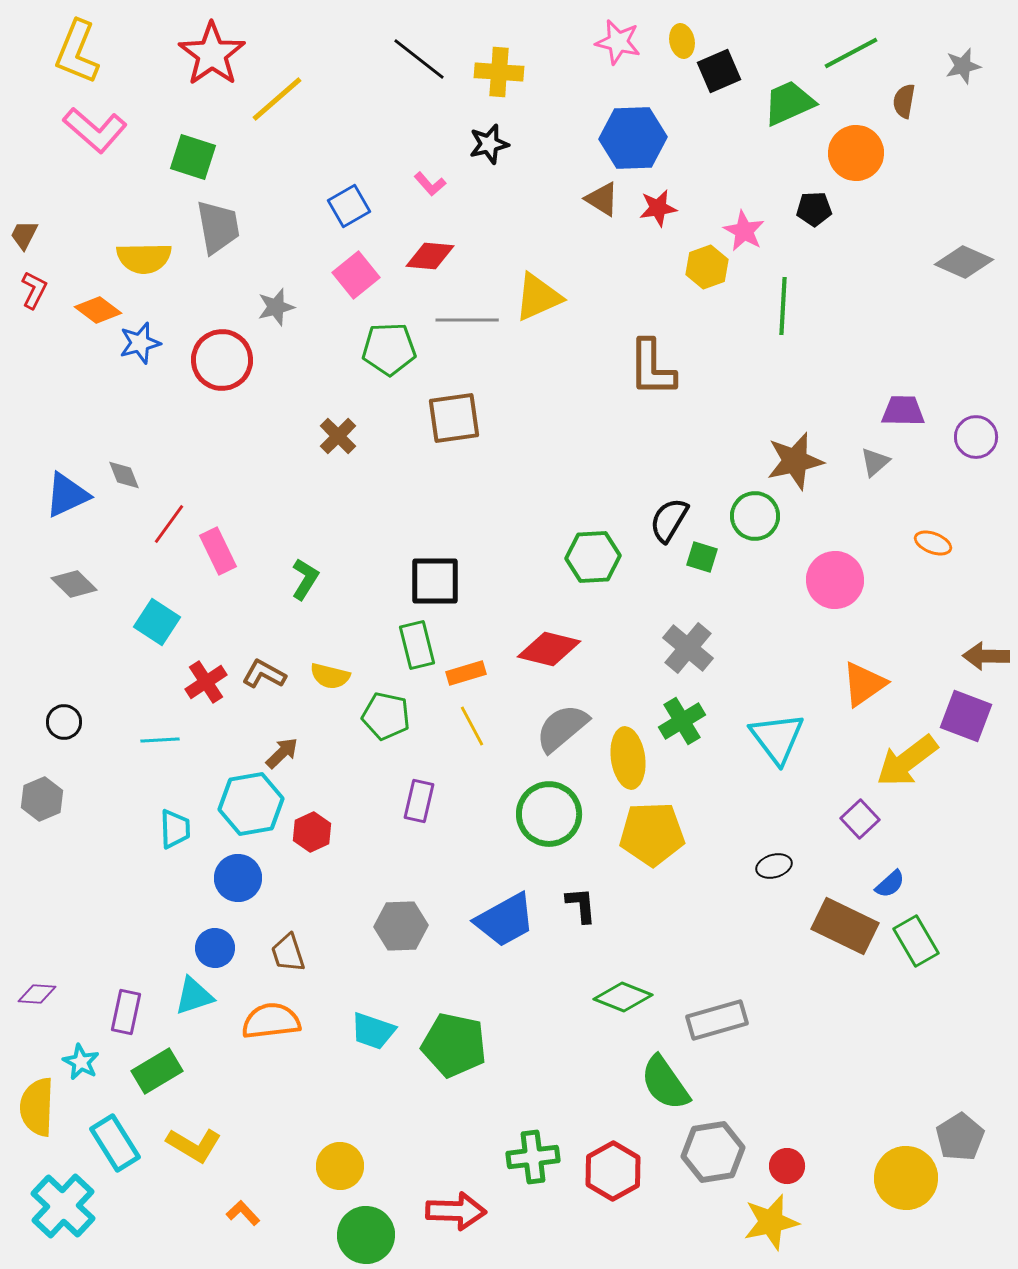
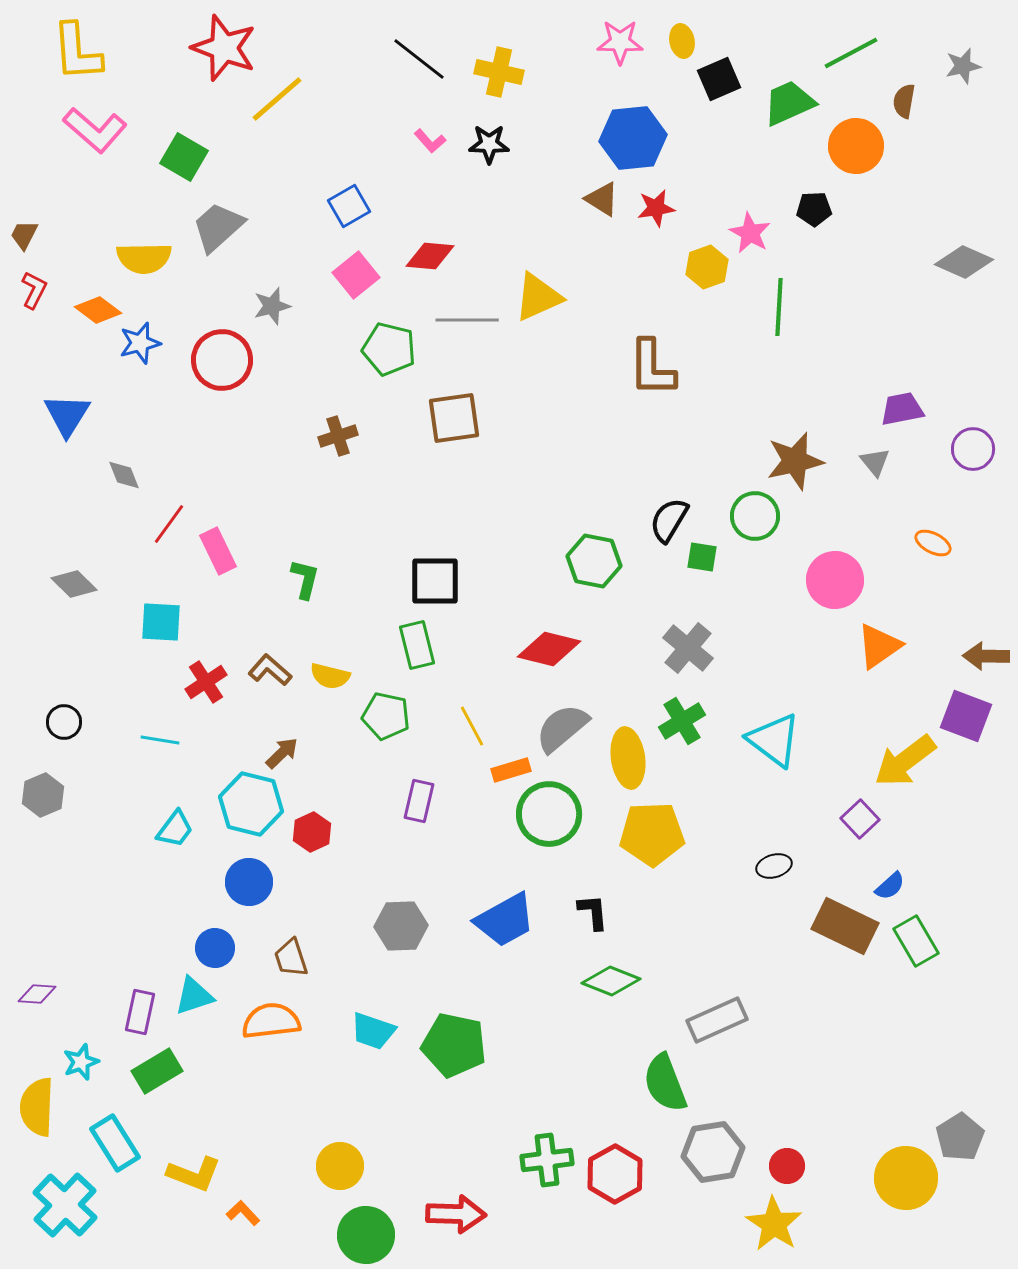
pink star at (618, 42): moved 2 px right; rotated 12 degrees counterclockwise
yellow L-shape at (77, 52): rotated 26 degrees counterclockwise
red star at (212, 54): moved 12 px right, 6 px up; rotated 16 degrees counterclockwise
black square at (719, 71): moved 8 px down
yellow cross at (499, 72): rotated 9 degrees clockwise
blue hexagon at (633, 138): rotated 4 degrees counterclockwise
black star at (489, 144): rotated 15 degrees clockwise
orange circle at (856, 153): moved 7 px up
green square at (193, 157): moved 9 px left; rotated 12 degrees clockwise
pink L-shape at (430, 184): moved 43 px up
red star at (658, 208): moved 2 px left
gray trapezoid at (218, 227): rotated 122 degrees counterclockwise
pink star at (744, 231): moved 6 px right, 2 px down
green line at (783, 306): moved 4 px left, 1 px down
gray star at (276, 307): moved 4 px left, 1 px up
green pentagon at (389, 349): rotated 16 degrees clockwise
purple trapezoid at (903, 411): moved 1 px left, 2 px up; rotated 12 degrees counterclockwise
brown cross at (338, 436): rotated 27 degrees clockwise
purple circle at (976, 437): moved 3 px left, 12 px down
gray triangle at (875, 462): rotated 28 degrees counterclockwise
blue triangle at (67, 495): moved 80 px up; rotated 33 degrees counterclockwise
orange ellipse at (933, 543): rotated 6 degrees clockwise
green hexagon at (593, 557): moved 1 px right, 4 px down; rotated 14 degrees clockwise
green square at (702, 557): rotated 8 degrees counterclockwise
green L-shape at (305, 579): rotated 18 degrees counterclockwise
cyan square at (157, 622): moved 4 px right; rotated 30 degrees counterclockwise
orange rectangle at (466, 673): moved 45 px right, 97 px down
brown L-shape at (264, 674): moved 6 px right, 4 px up; rotated 12 degrees clockwise
orange triangle at (864, 684): moved 15 px right, 38 px up
cyan triangle at (777, 738): moved 3 px left, 2 px down; rotated 16 degrees counterclockwise
cyan line at (160, 740): rotated 12 degrees clockwise
yellow arrow at (907, 761): moved 2 px left
gray hexagon at (42, 799): moved 1 px right, 4 px up
cyan hexagon at (251, 804): rotated 24 degrees clockwise
cyan trapezoid at (175, 829): rotated 39 degrees clockwise
blue circle at (238, 878): moved 11 px right, 4 px down
blue semicircle at (890, 884): moved 2 px down
black L-shape at (581, 905): moved 12 px right, 7 px down
brown trapezoid at (288, 953): moved 3 px right, 5 px down
green diamond at (623, 997): moved 12 px left, 16 px up
purple rectangle at (126, 1012): moved 14 px right
gray rectangle at (717, 1020): rotated 8 degrees counterclockwise
cyan star at (81, 1062): rotated 24 degrees clockwise
green semicircle at (665, 1083): rotated 14 degrees clockwise
yellow L-shape at (194, 1145): moved 29 px down; rotated 10 degrees counterclockwise
green cross at (533, 1157): moved 14 px right, 3 px down
red hexagon at (613, 1171): moved 2 px right, 3 px down
cyan cross at (63, 1206): moved 2 px right, 1 px up
red arrow at (456, 1211): moved 3 px down
yellow star at (771, 1222): moved 3 px right, 2 px down; rotated 26 degrees counterclockwise
